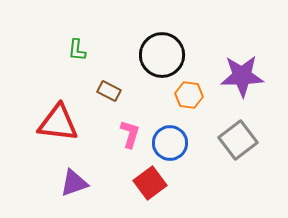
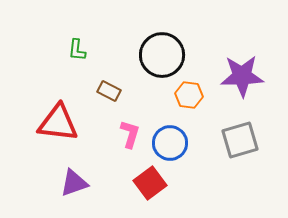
gray square: moved 2 px right; rotated 21 degrees clockwise
